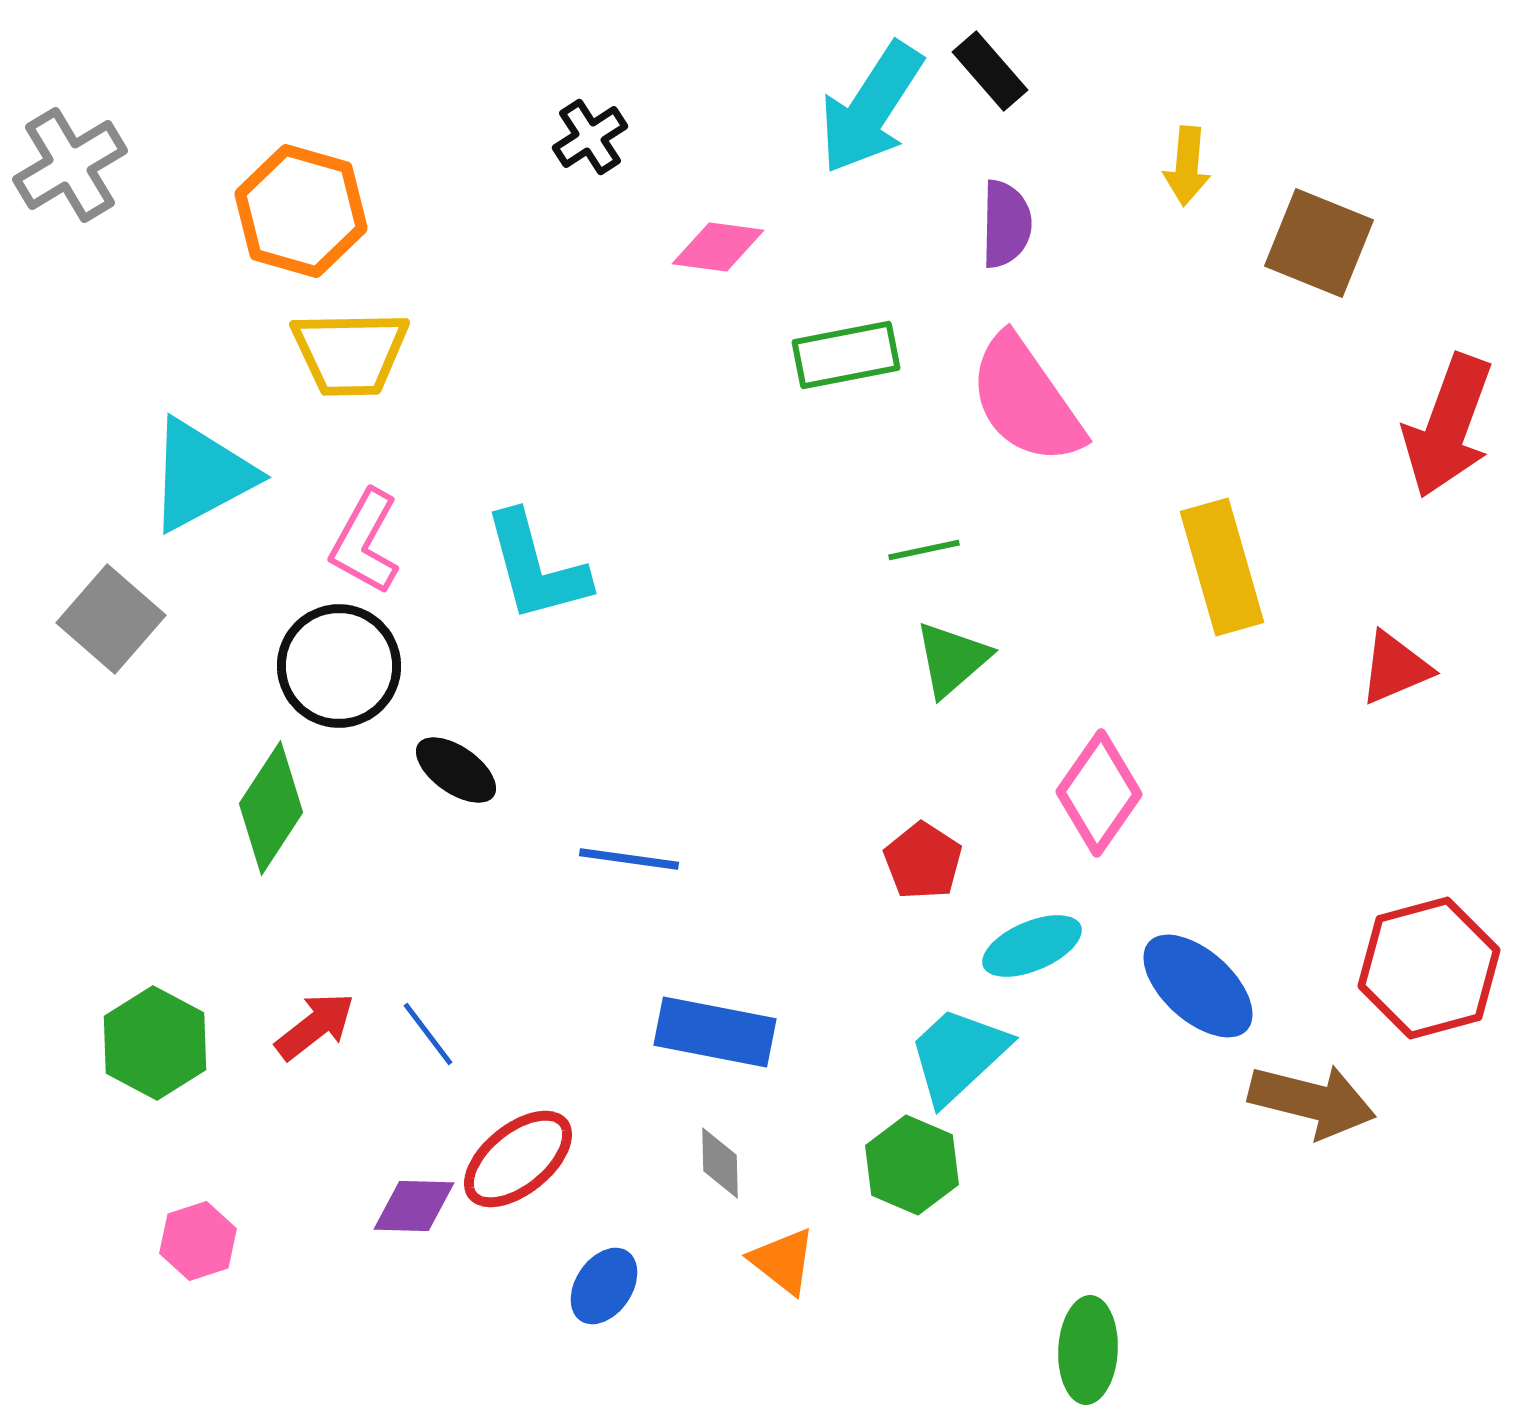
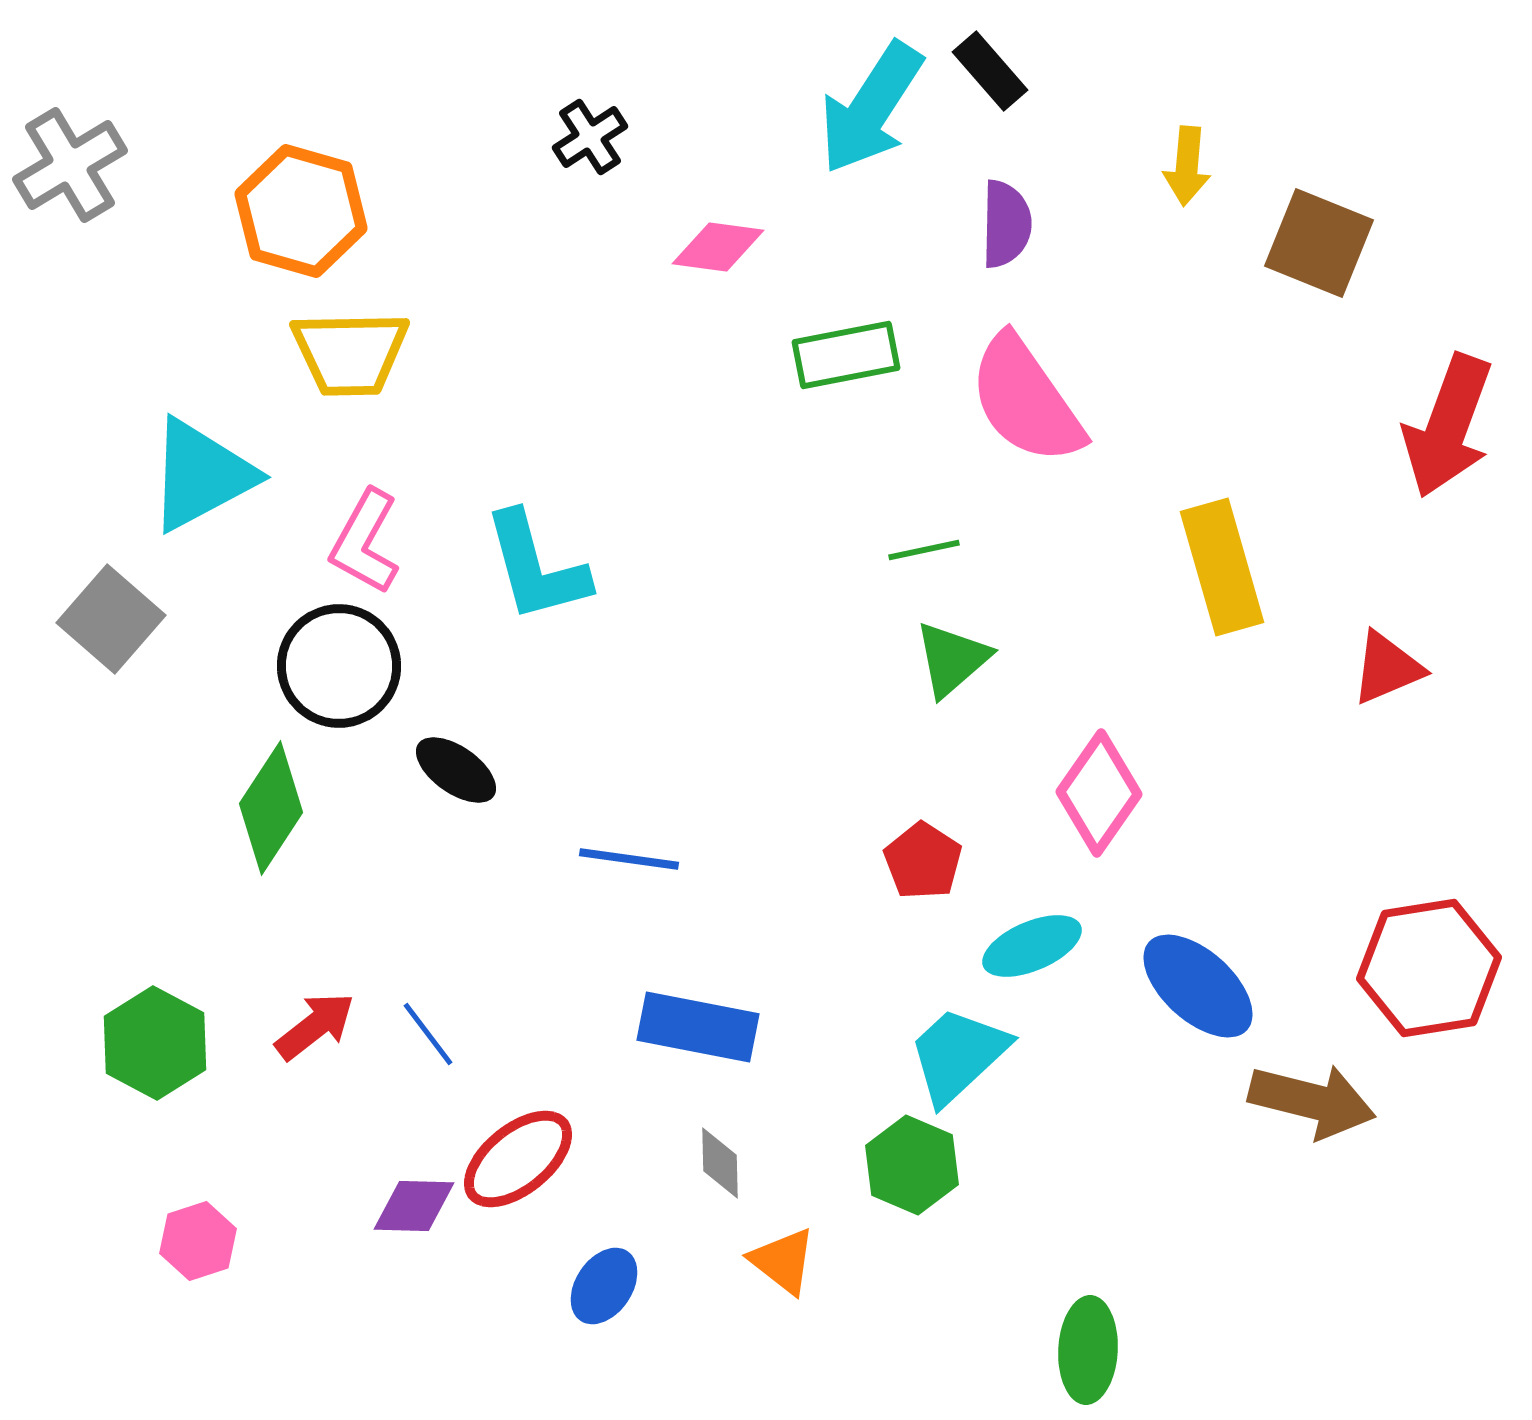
red triangle at (1395, 668): moved 8 px left
red hexagon at (1429, 968): rotated 6 degrees clockwise
blue rectangle at (715, 1032): moved 17 px left, 5 px up
